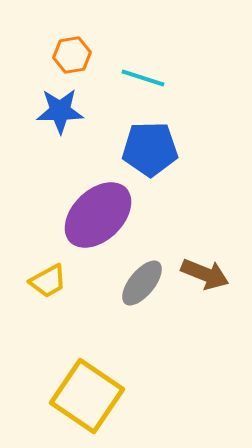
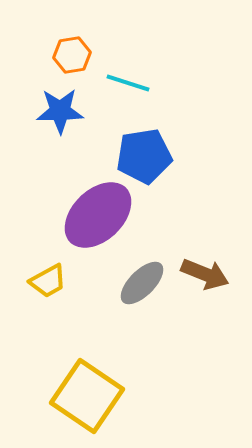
cyan line: moved 15 px left, 5 px down
blue pentagon: moved 6 px left, 7 px down; rotated 8 degrees counterclockwise
gray ellipse: rotated 6 degrees clockwise
